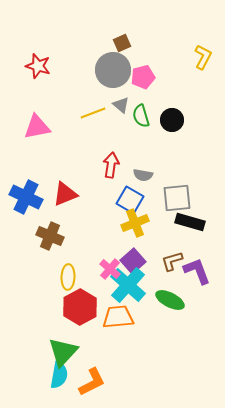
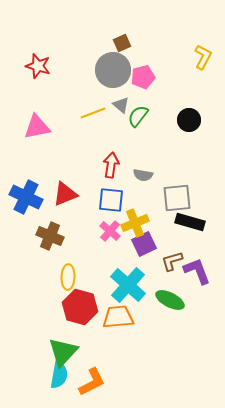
green semicircle: moved 3 px left; rotated 55 degrees clockwise
black circle: moved 17 px right
blue square: moved 19 px left; rotated 24 degrees counterclockwise
purple square: moved 11 px right, 17 px up; rotated 15 degrees clockwise
pink cross: moved 38 px up
red hexagon: rotated 16 degrees counterclockwise
